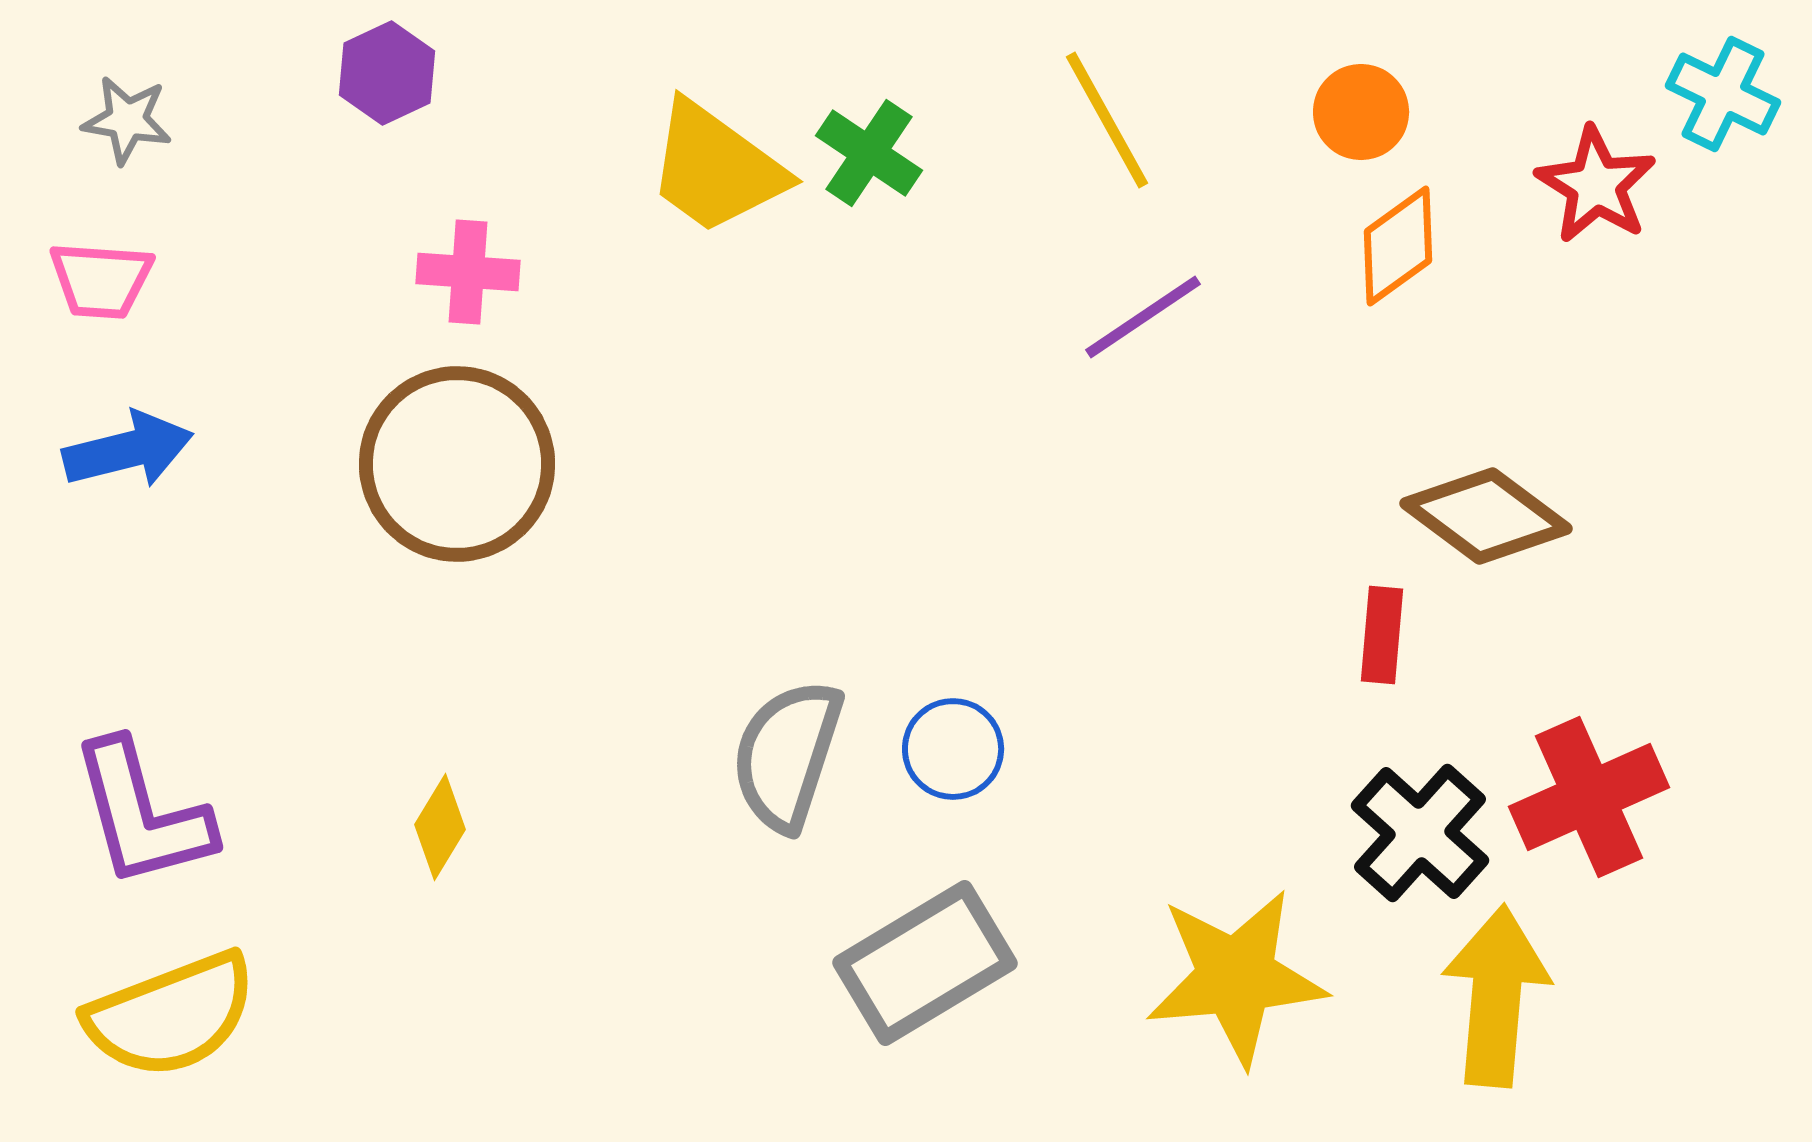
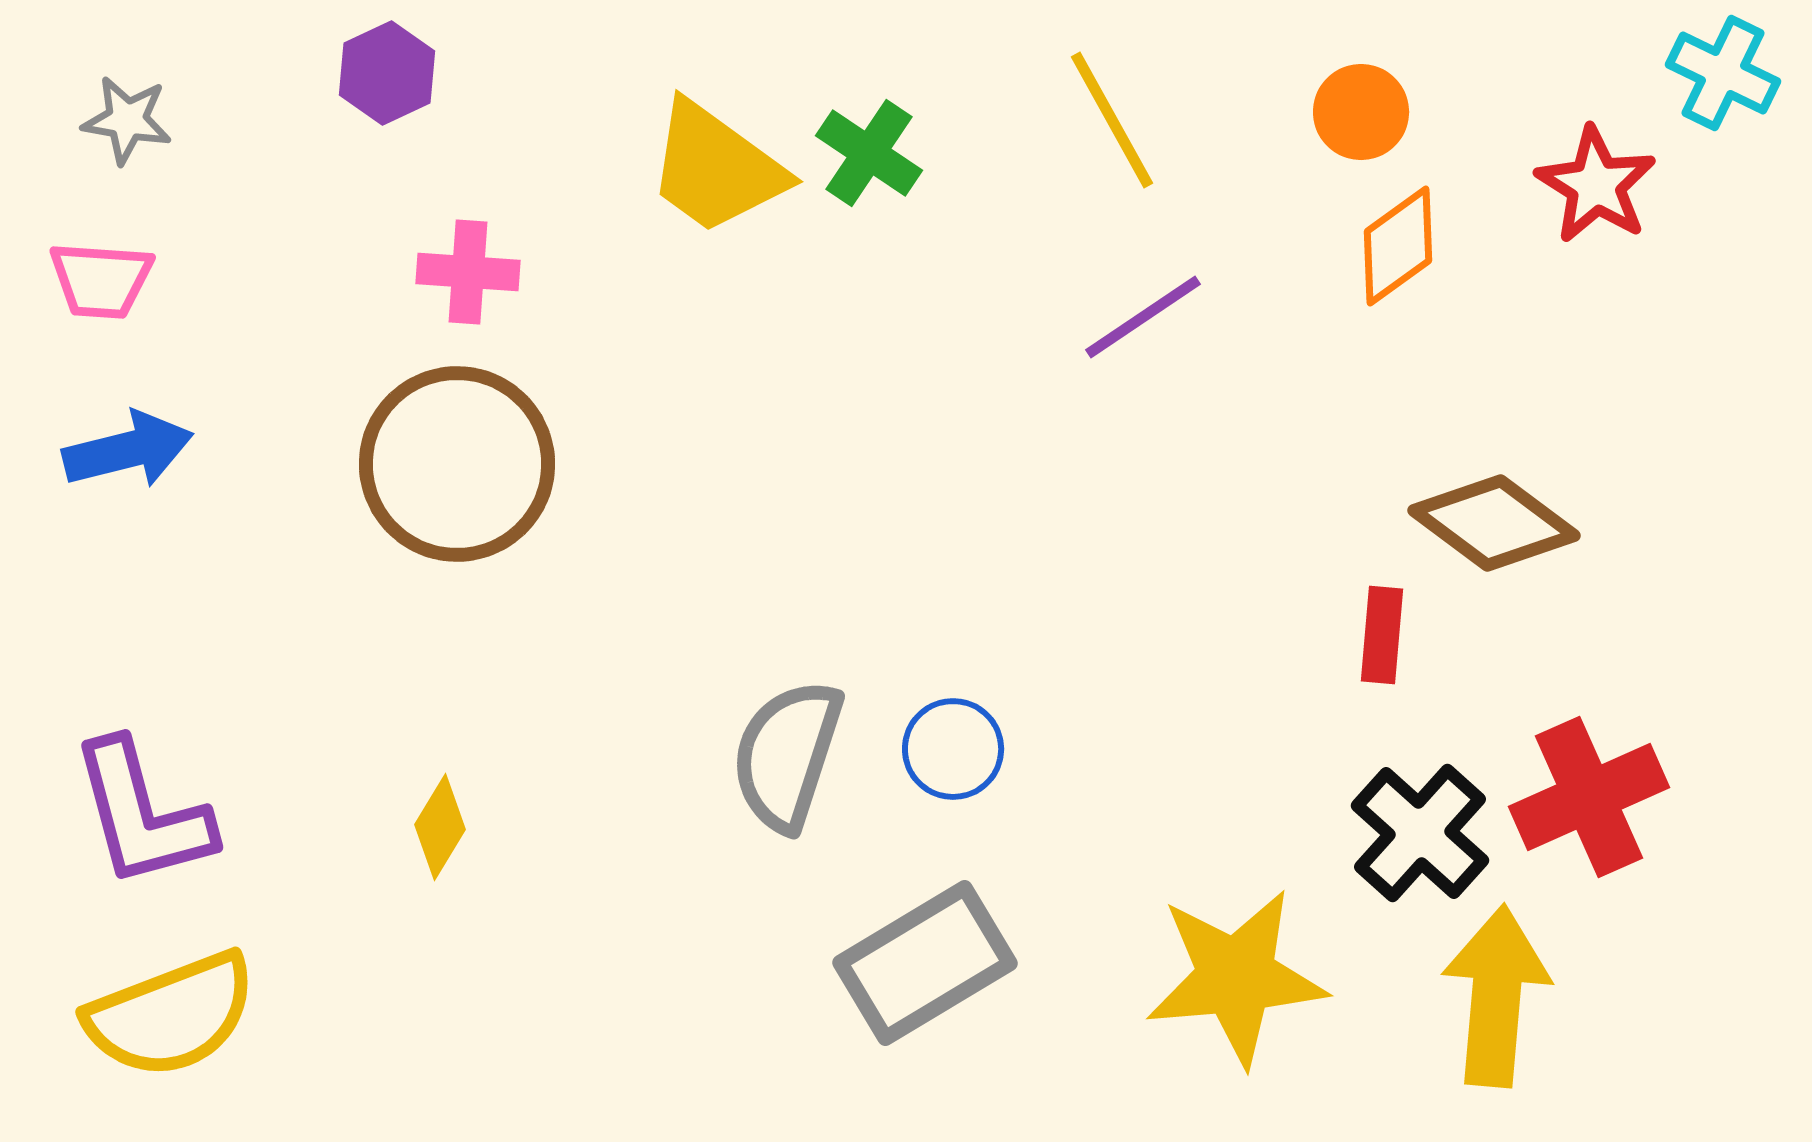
cyan cross: moved 21 px up
yellow line: moved 5 px right
brown diamond: moved 8 px right, 7 px down
